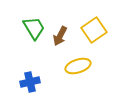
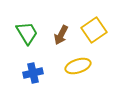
green trapezoid: moved 7 px left, 5 px down
brown arrow: moved 1 px right, 1 px up
blue cross: moved 3 px right, 9 px up
